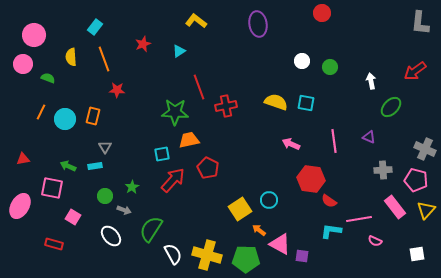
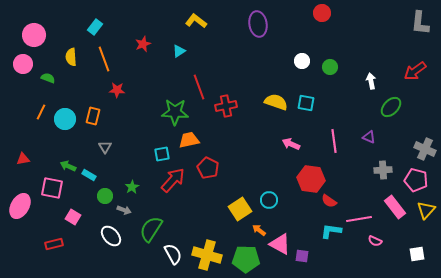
cyan rectangle at (95, 166): moved 6 px left, 9 px down; rotated 40 degrees clockwise
red rectangle at (54, 244): rotated 30 degrees counterclockwise
